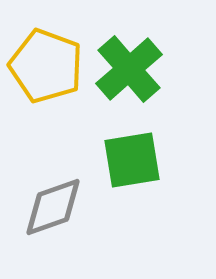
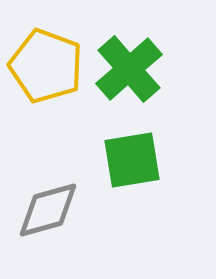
gray diamond: moved 5 px left, 3 px down; rotated 4 degrees clockwise
